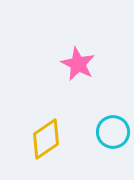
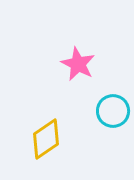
cyan circle: moved 21 px up
